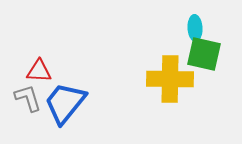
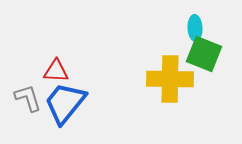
green square: rotated 9 degrees clockwise
red triangle: moved 17 px right
